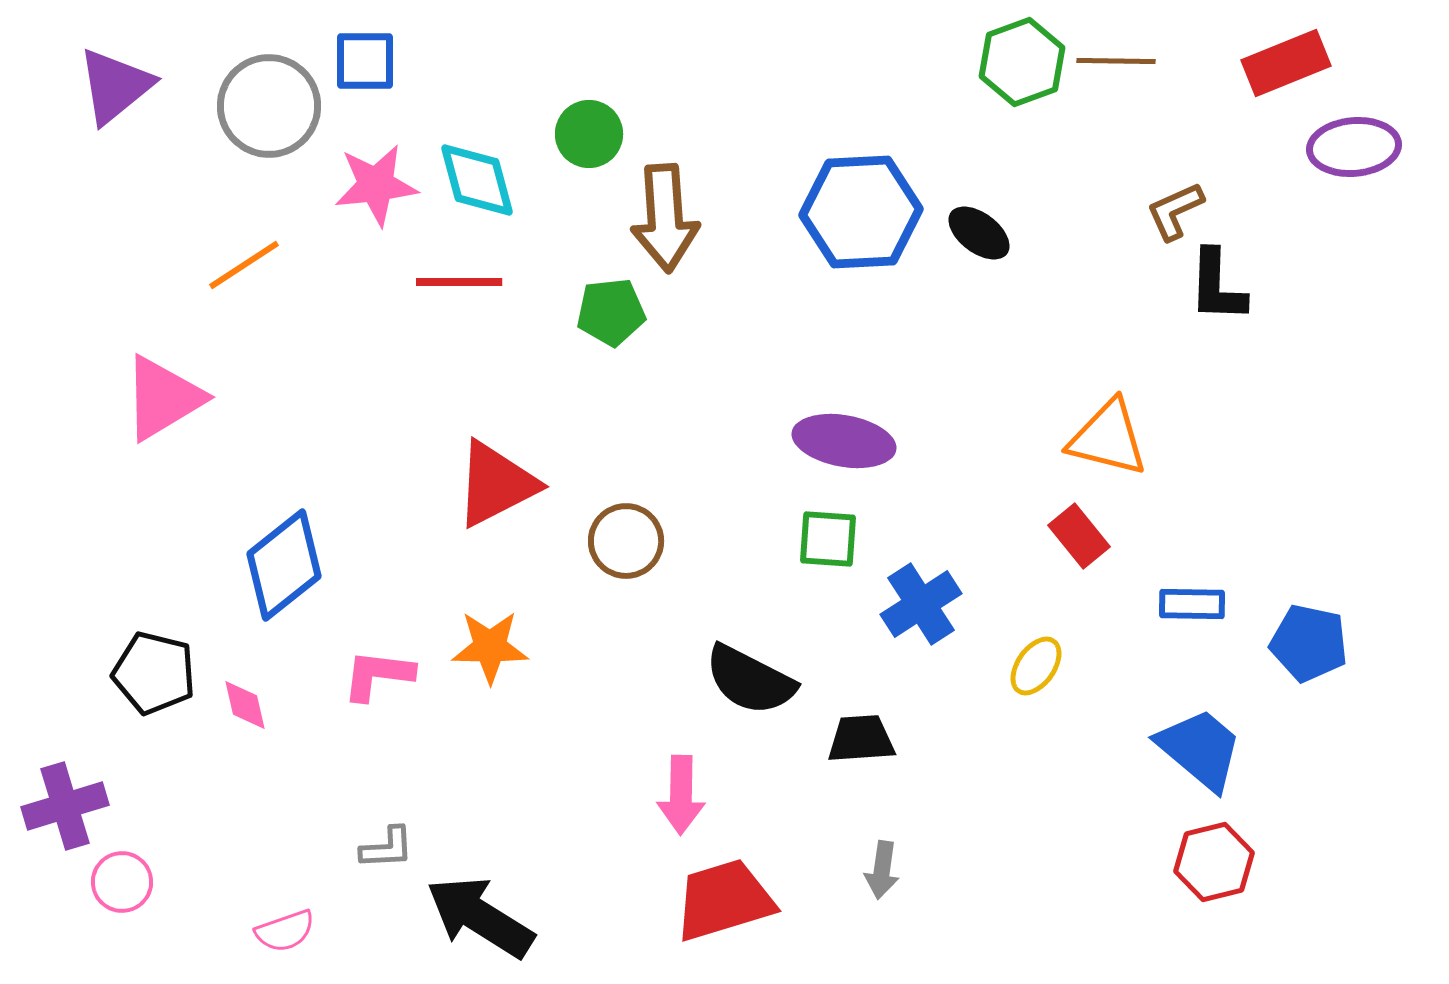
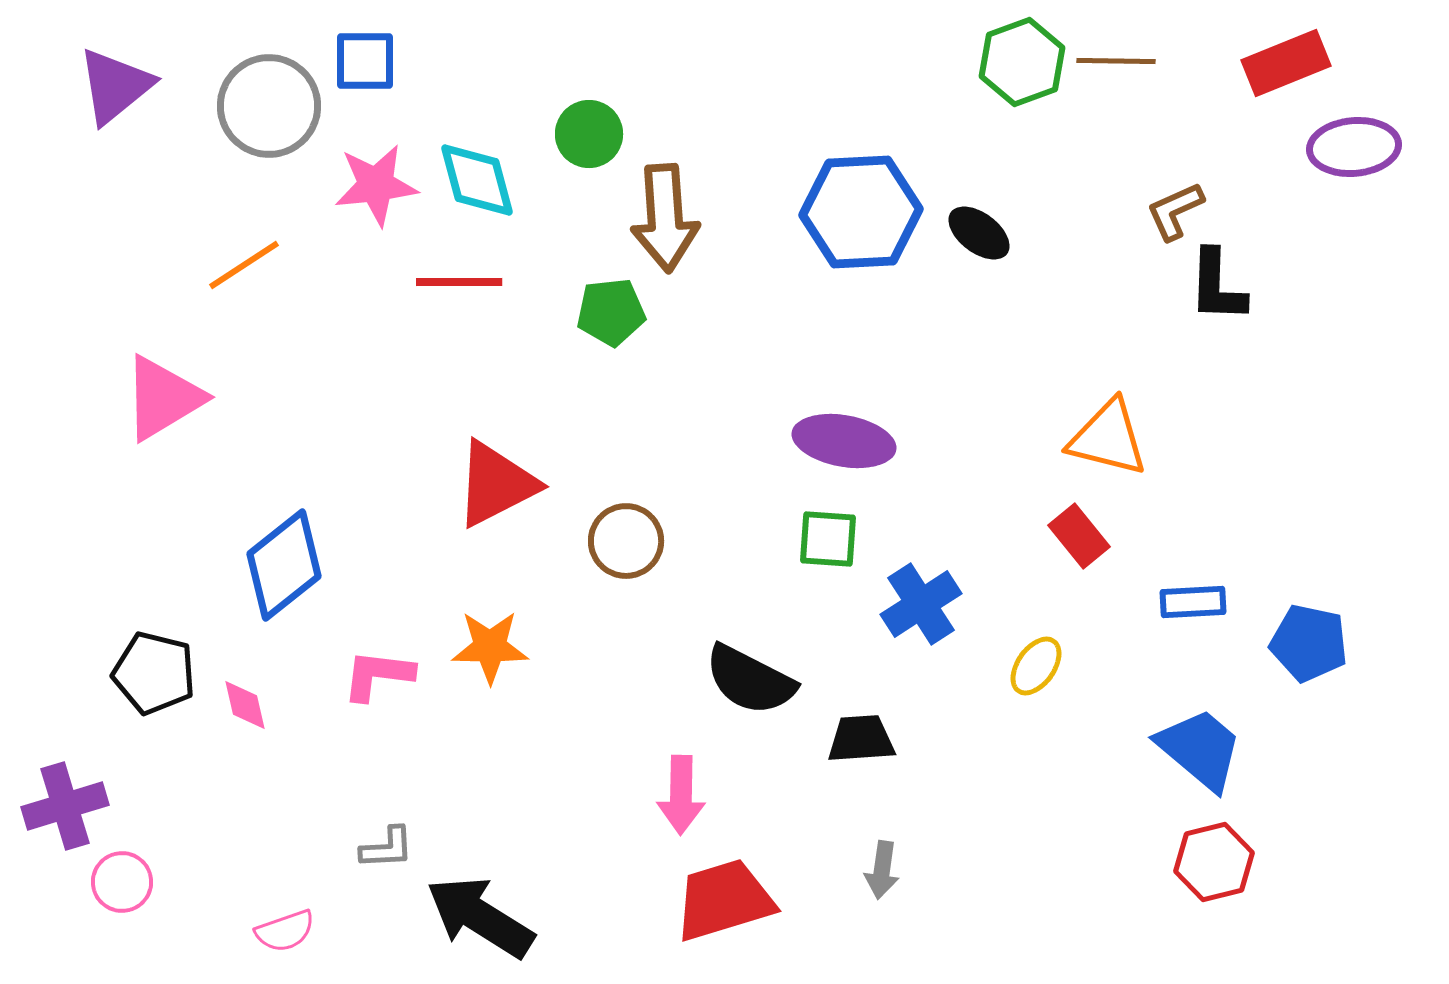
blue rectangle at (1192, 604): moved 1 px right, 2 px up; rotated 4 degrees counterclockwise
